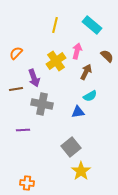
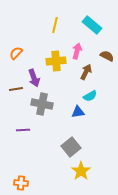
brown semicircle: rotated 16 degrees counterclockwise
yellow cross: rotated 30 degrees clockwise
orange cross: moved 6 px left
